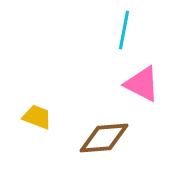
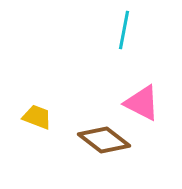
pink triangle: moved 19 px down
brown diamond: moved 2 px down; rotated 42 degrees clockwise
